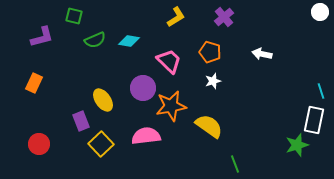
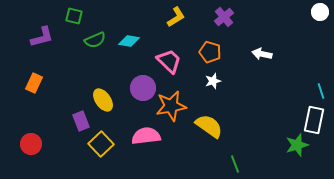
red circle: moved 8 px left
